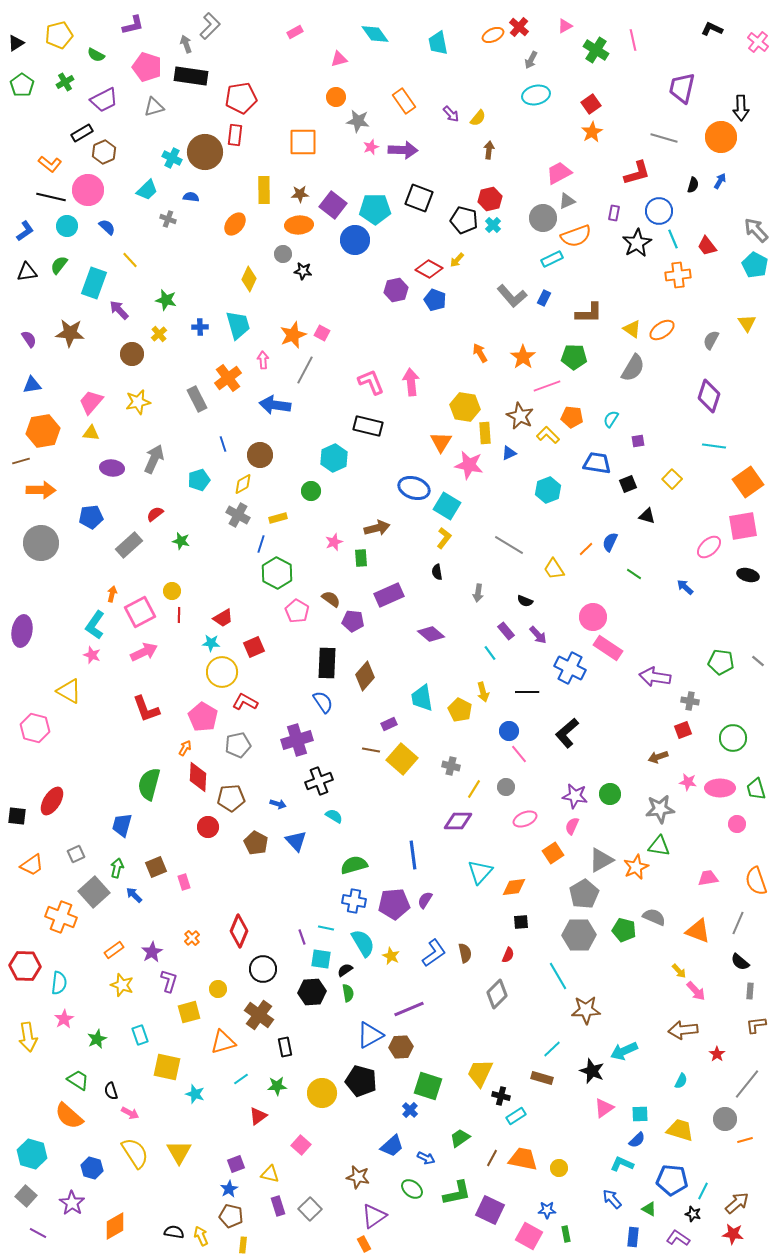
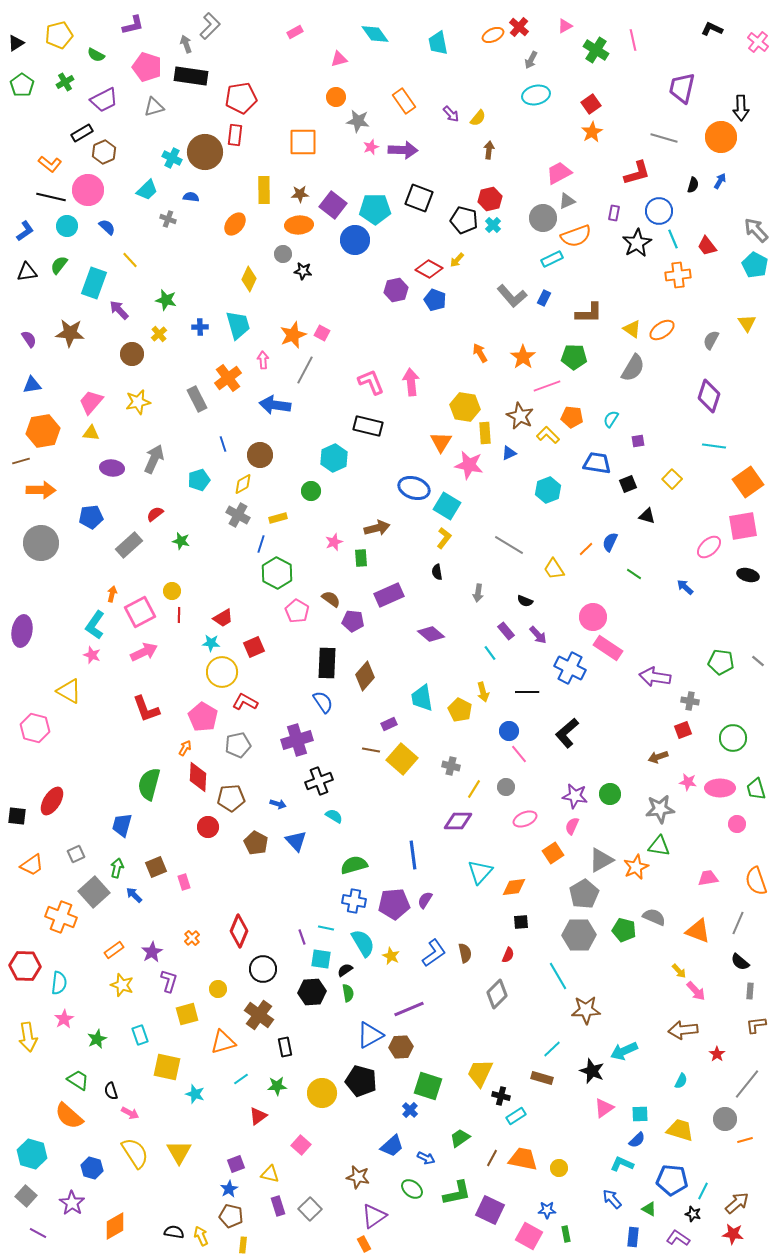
yellow square at (189, 1012): moved 2 px left, 2 px down
